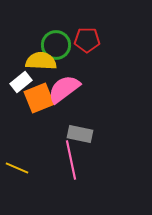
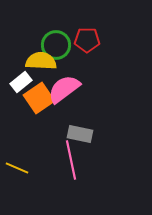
orange square: rotated 12 degrees counterclockwise
